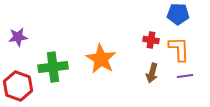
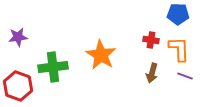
orange star: moved 4 px up
purple line: rotated 28 degrees clockwise
